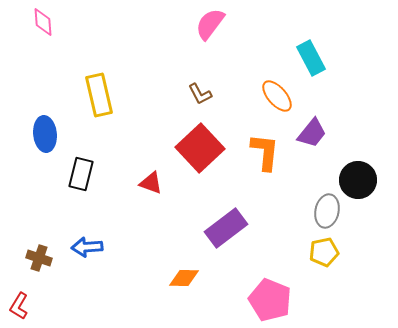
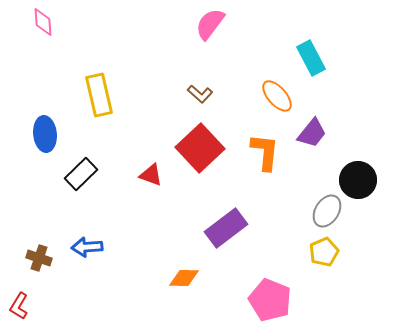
brown L-shape: rotated 20 degrees counterclockwise
black rectangle: rotated 32 degrees clockwise
red triangle: moved 8 px up
gray ellipse: rotated 20 degrees clockwise
yellow pentagon: rotated 12 degrees counterclockwise
